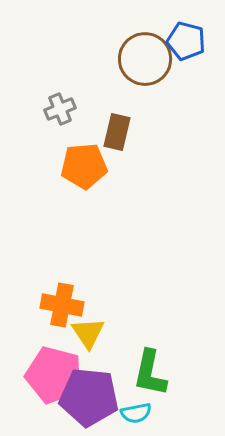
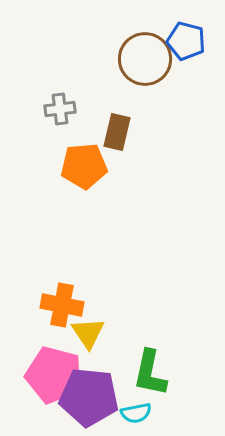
gray cross: rotated 16 degrees clockwise
